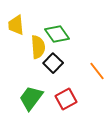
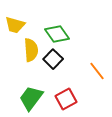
yellow trapezoid: moved 1 px left; rotated 70 degrees counterclockwise
yellow semicircle: moved 7 px left, 3 px down
black square: moved 4 px up
